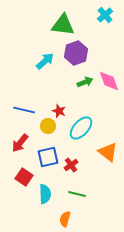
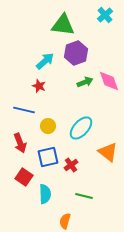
red star: moved 20 px left, 25 px up
red arrow: rotated 60 degrees counterclockwise
green line: moved 7 px right, 2 px down
orange semicircle: moved 2 px down
